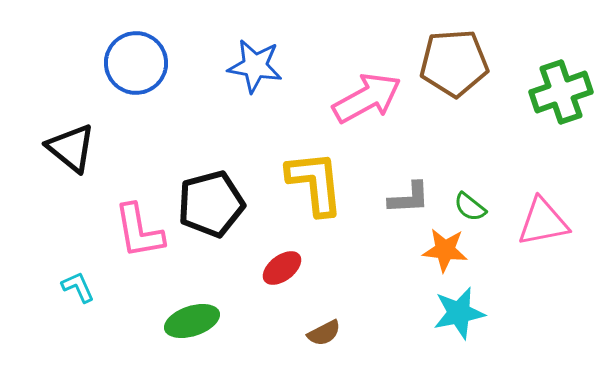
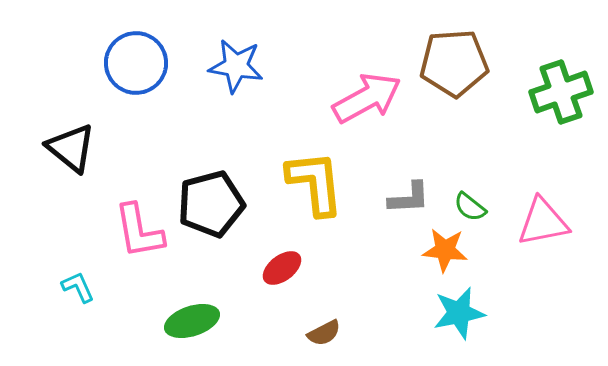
blue star: moved 19 px left
